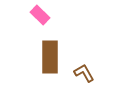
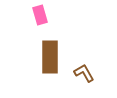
pink rectangle: rotated 30 degrees clockwise
